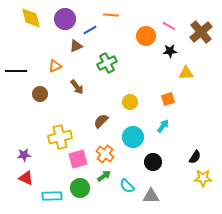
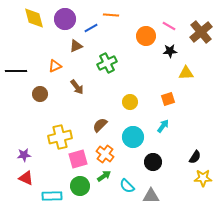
yellow diamond: moved 3 px right
blue line: moved 1 px right, 2 px up
brown semicircle: moved 1 px left, 4 px down
green circle: moved 2 px up
